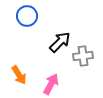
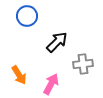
black arrow: moved 3 px left
gray cross: moved 8 px down
